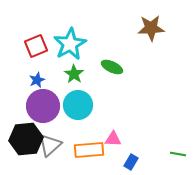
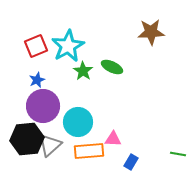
brown star: moved 4 px down
cyan star: moved 2 px left, 2 px down
green star: moved 9 px right, 3 px up
cyan circle: moved 17 px down
black hexagon: moved 1 px right
orange rectangle: moved 1 px down
